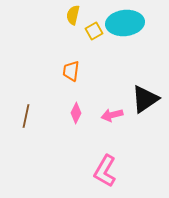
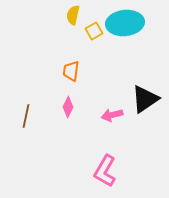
pink diamond: moved 8 px left, 6 px up
